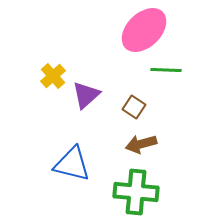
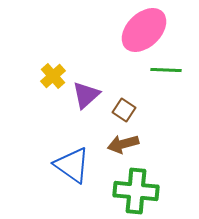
brown square: moved 10 px left, 3 px down
brown arrow: moved 18 px left
blue triangle: moved 1 px down; rotated 21 degrees clockwise
green cross: moved 1 px up
